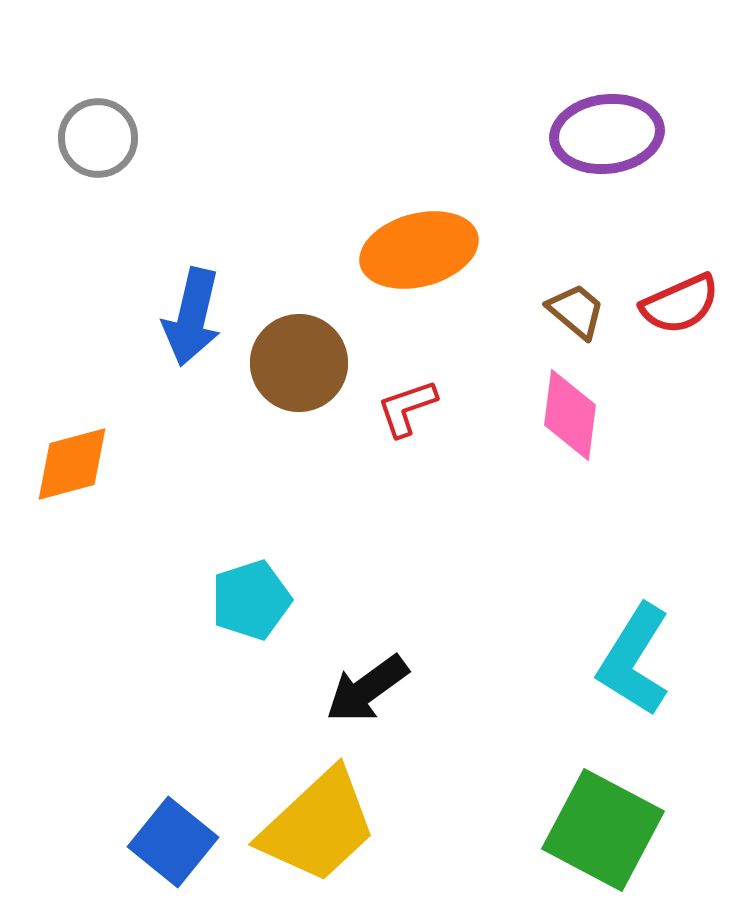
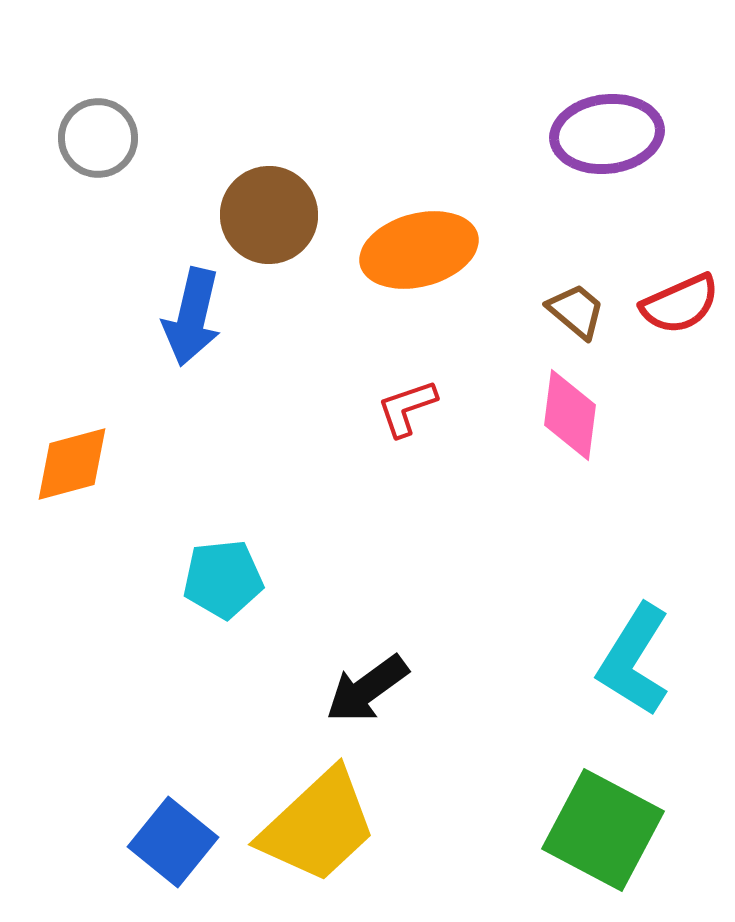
brown circle: moved 30 px left, 148 px up
cyan pentagon: moved 28 px left, 21 px up; rotated 12 degrees clockwise
